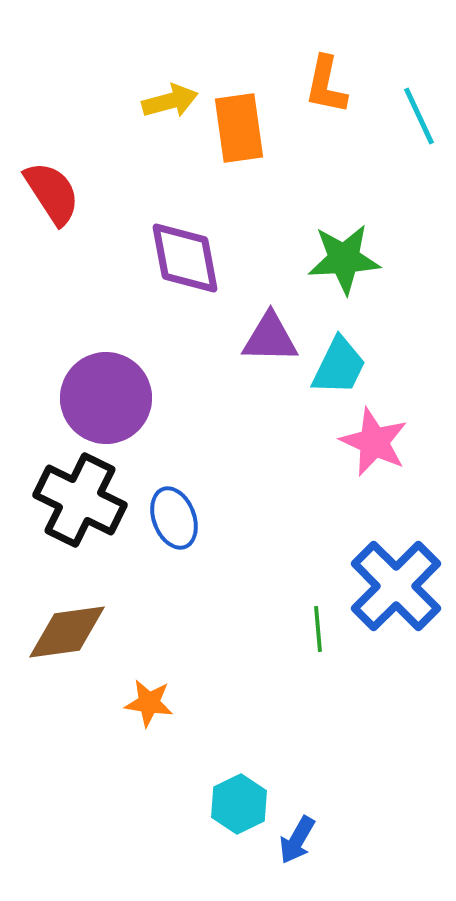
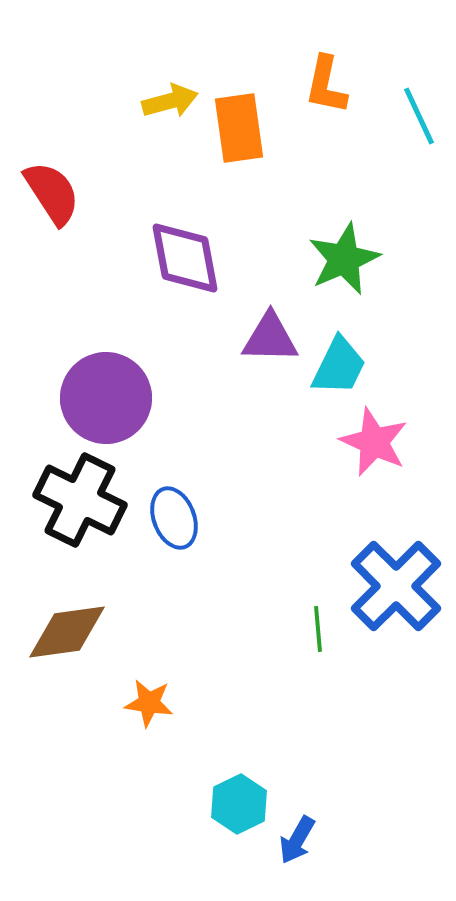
green star: rotated 20 degrees counterclockwise
